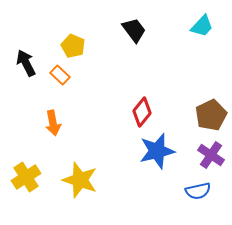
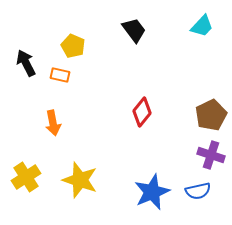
orange rectangle: rotated 30 degrees counterclockwise
blue star: moved 5 px left, 41 px down; rotated 9 degrees counterclockwise
purple cross: rotated 16 degrees counterclockwise
